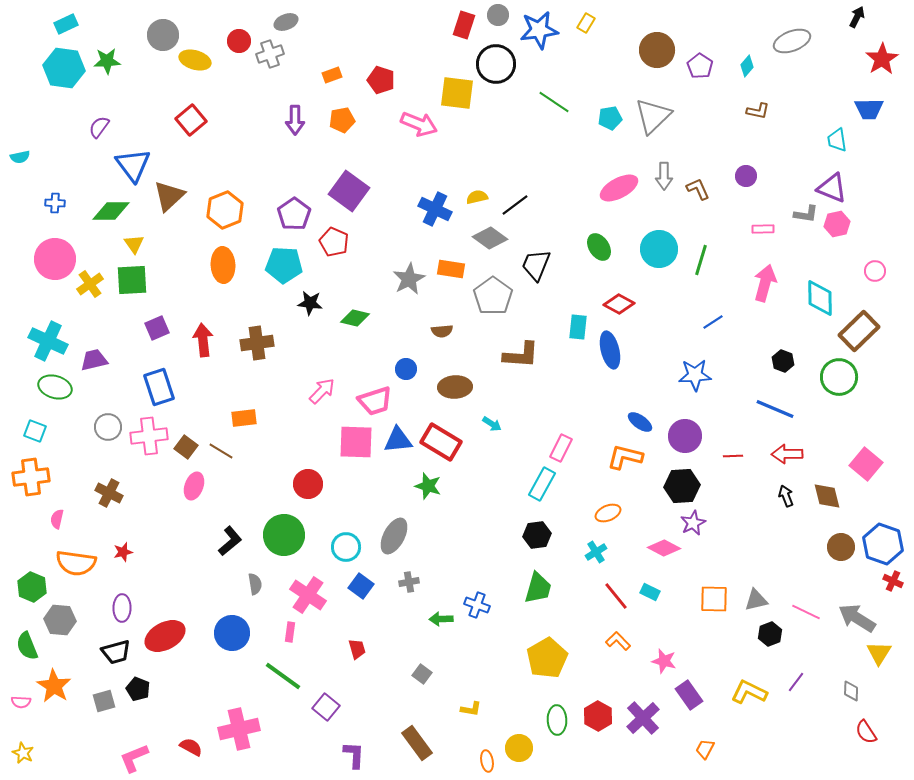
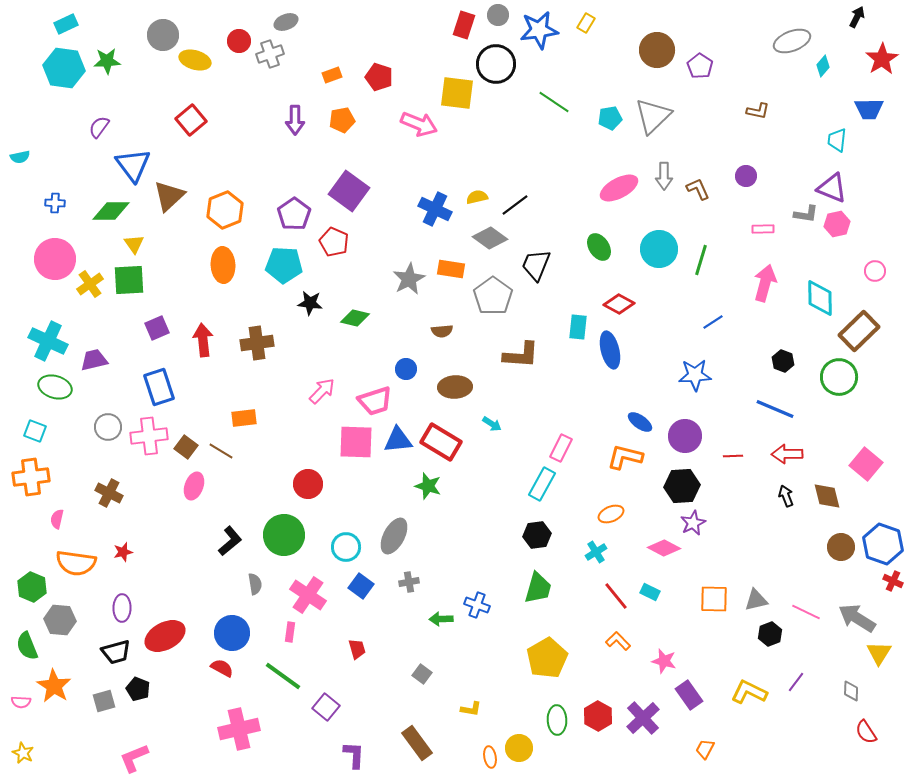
cyan diamond at (747, 66): moved 76 px right
red pentagon at (381, 80): moved 2 px left, 3 px up
cyan trapezoid at (837, 140): rotated 15 degrees clockwise
green square at (132, 280): moved 3 px left
orange ellipse at (608, 513): moved 3 px right, 1 px down
red semicircle at (191, 747): moved 31 px right, 79 px up
orange ellipse at (487, 761): moved 3 px right, 4 px up
